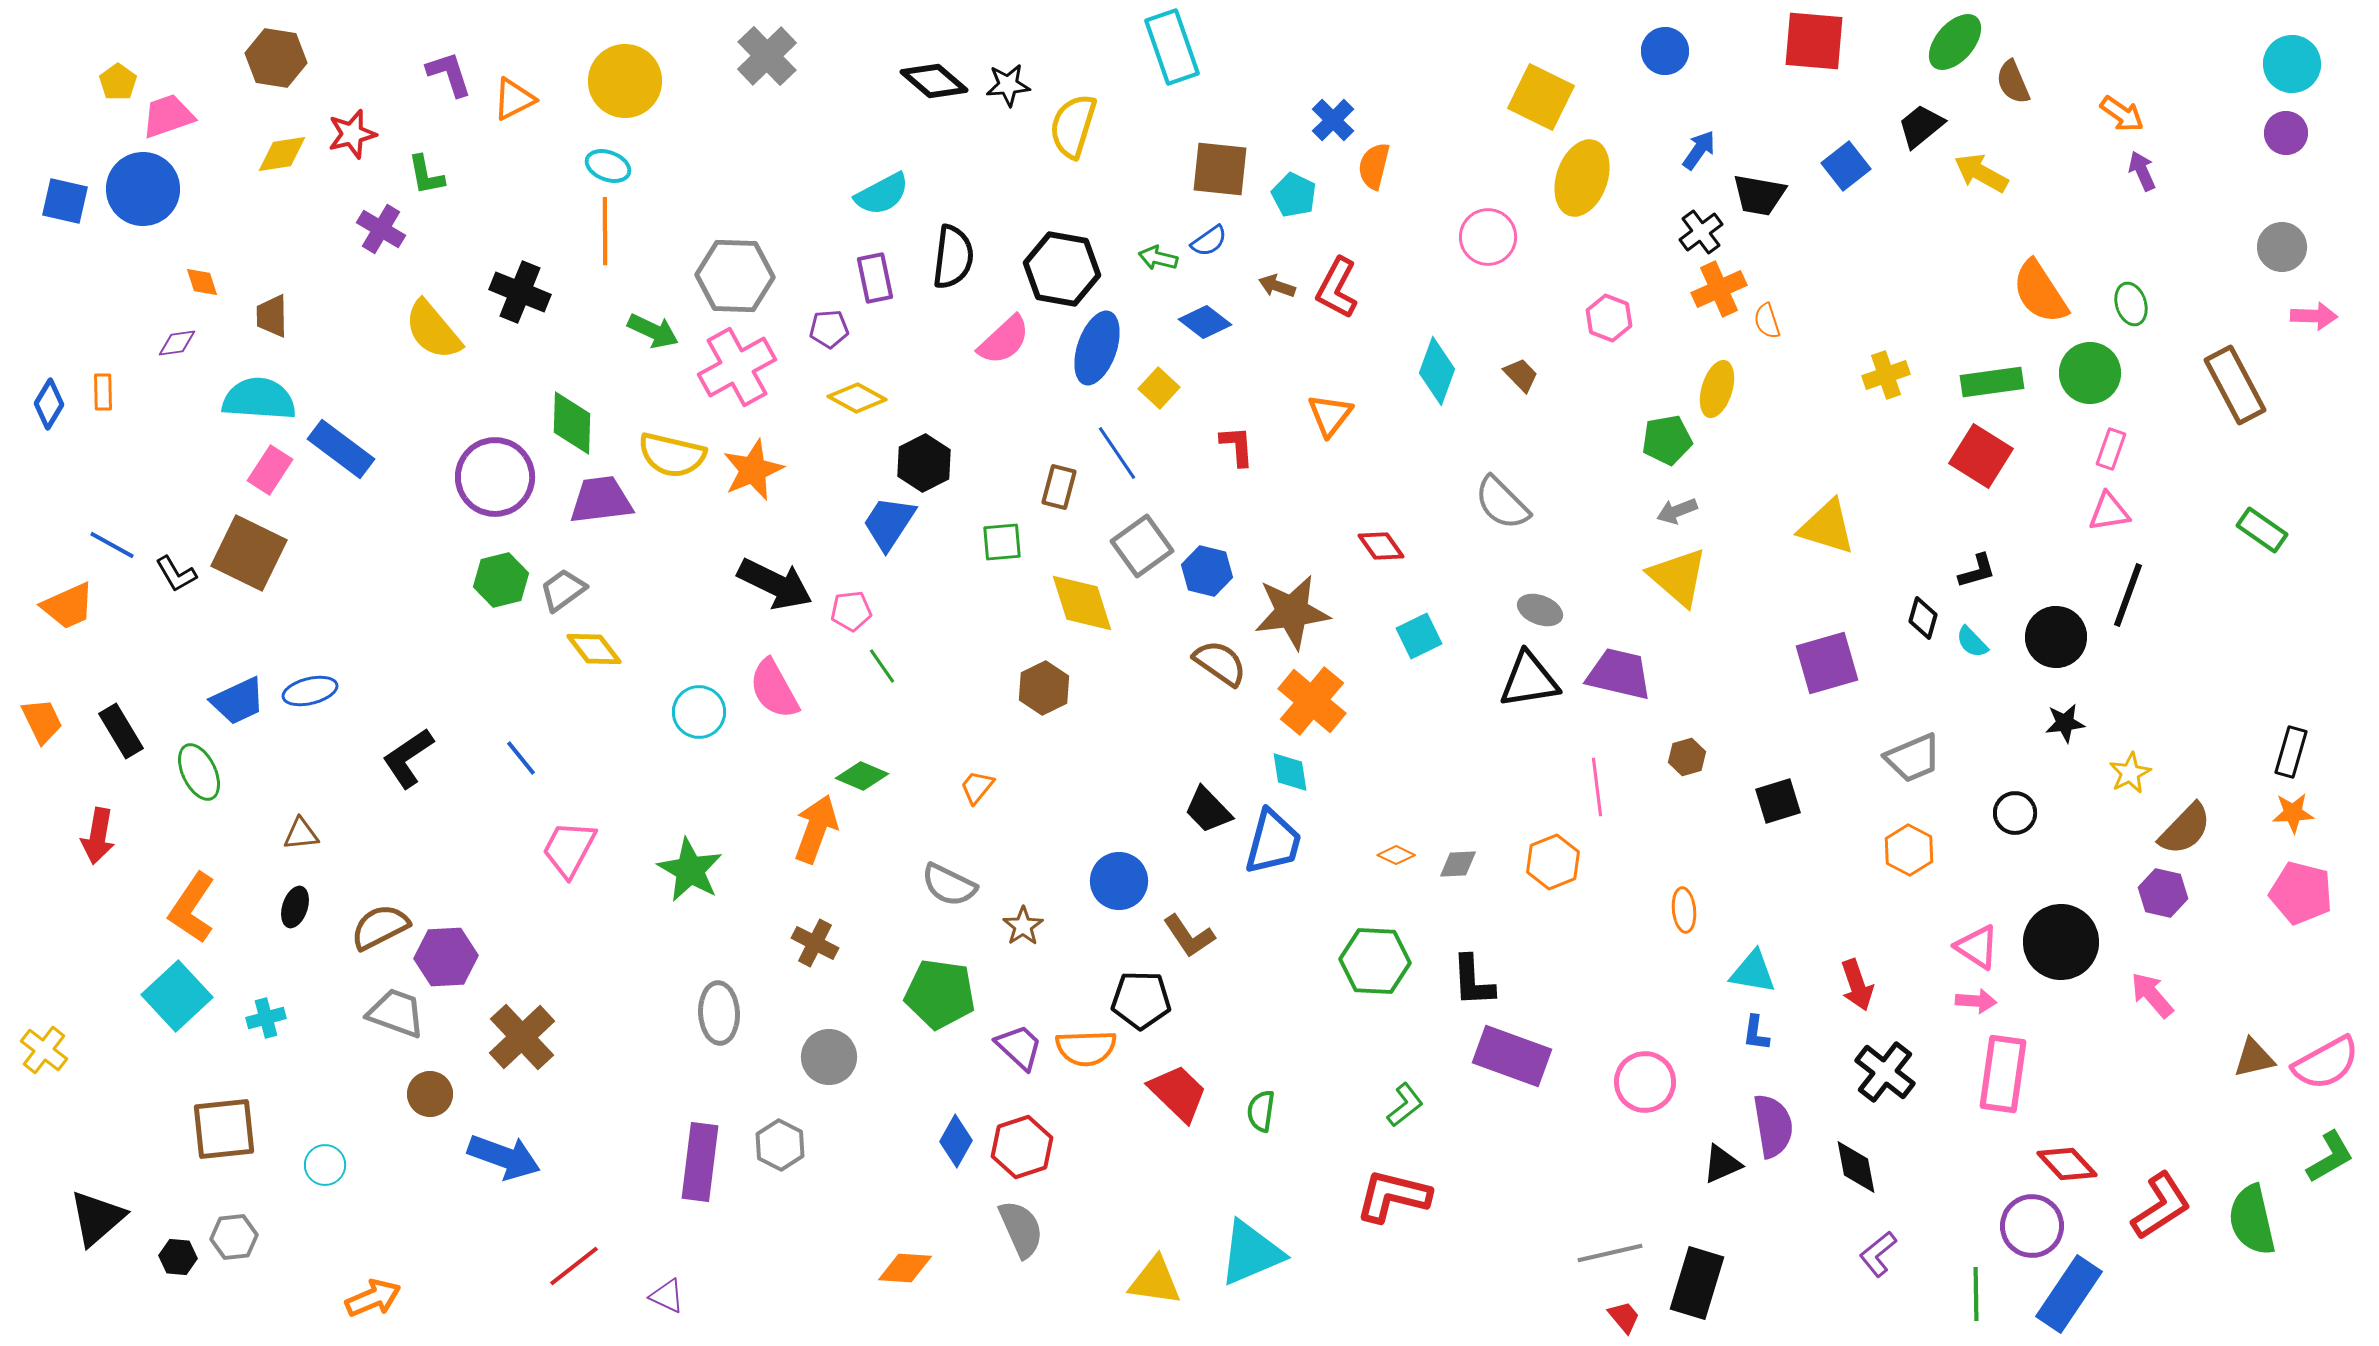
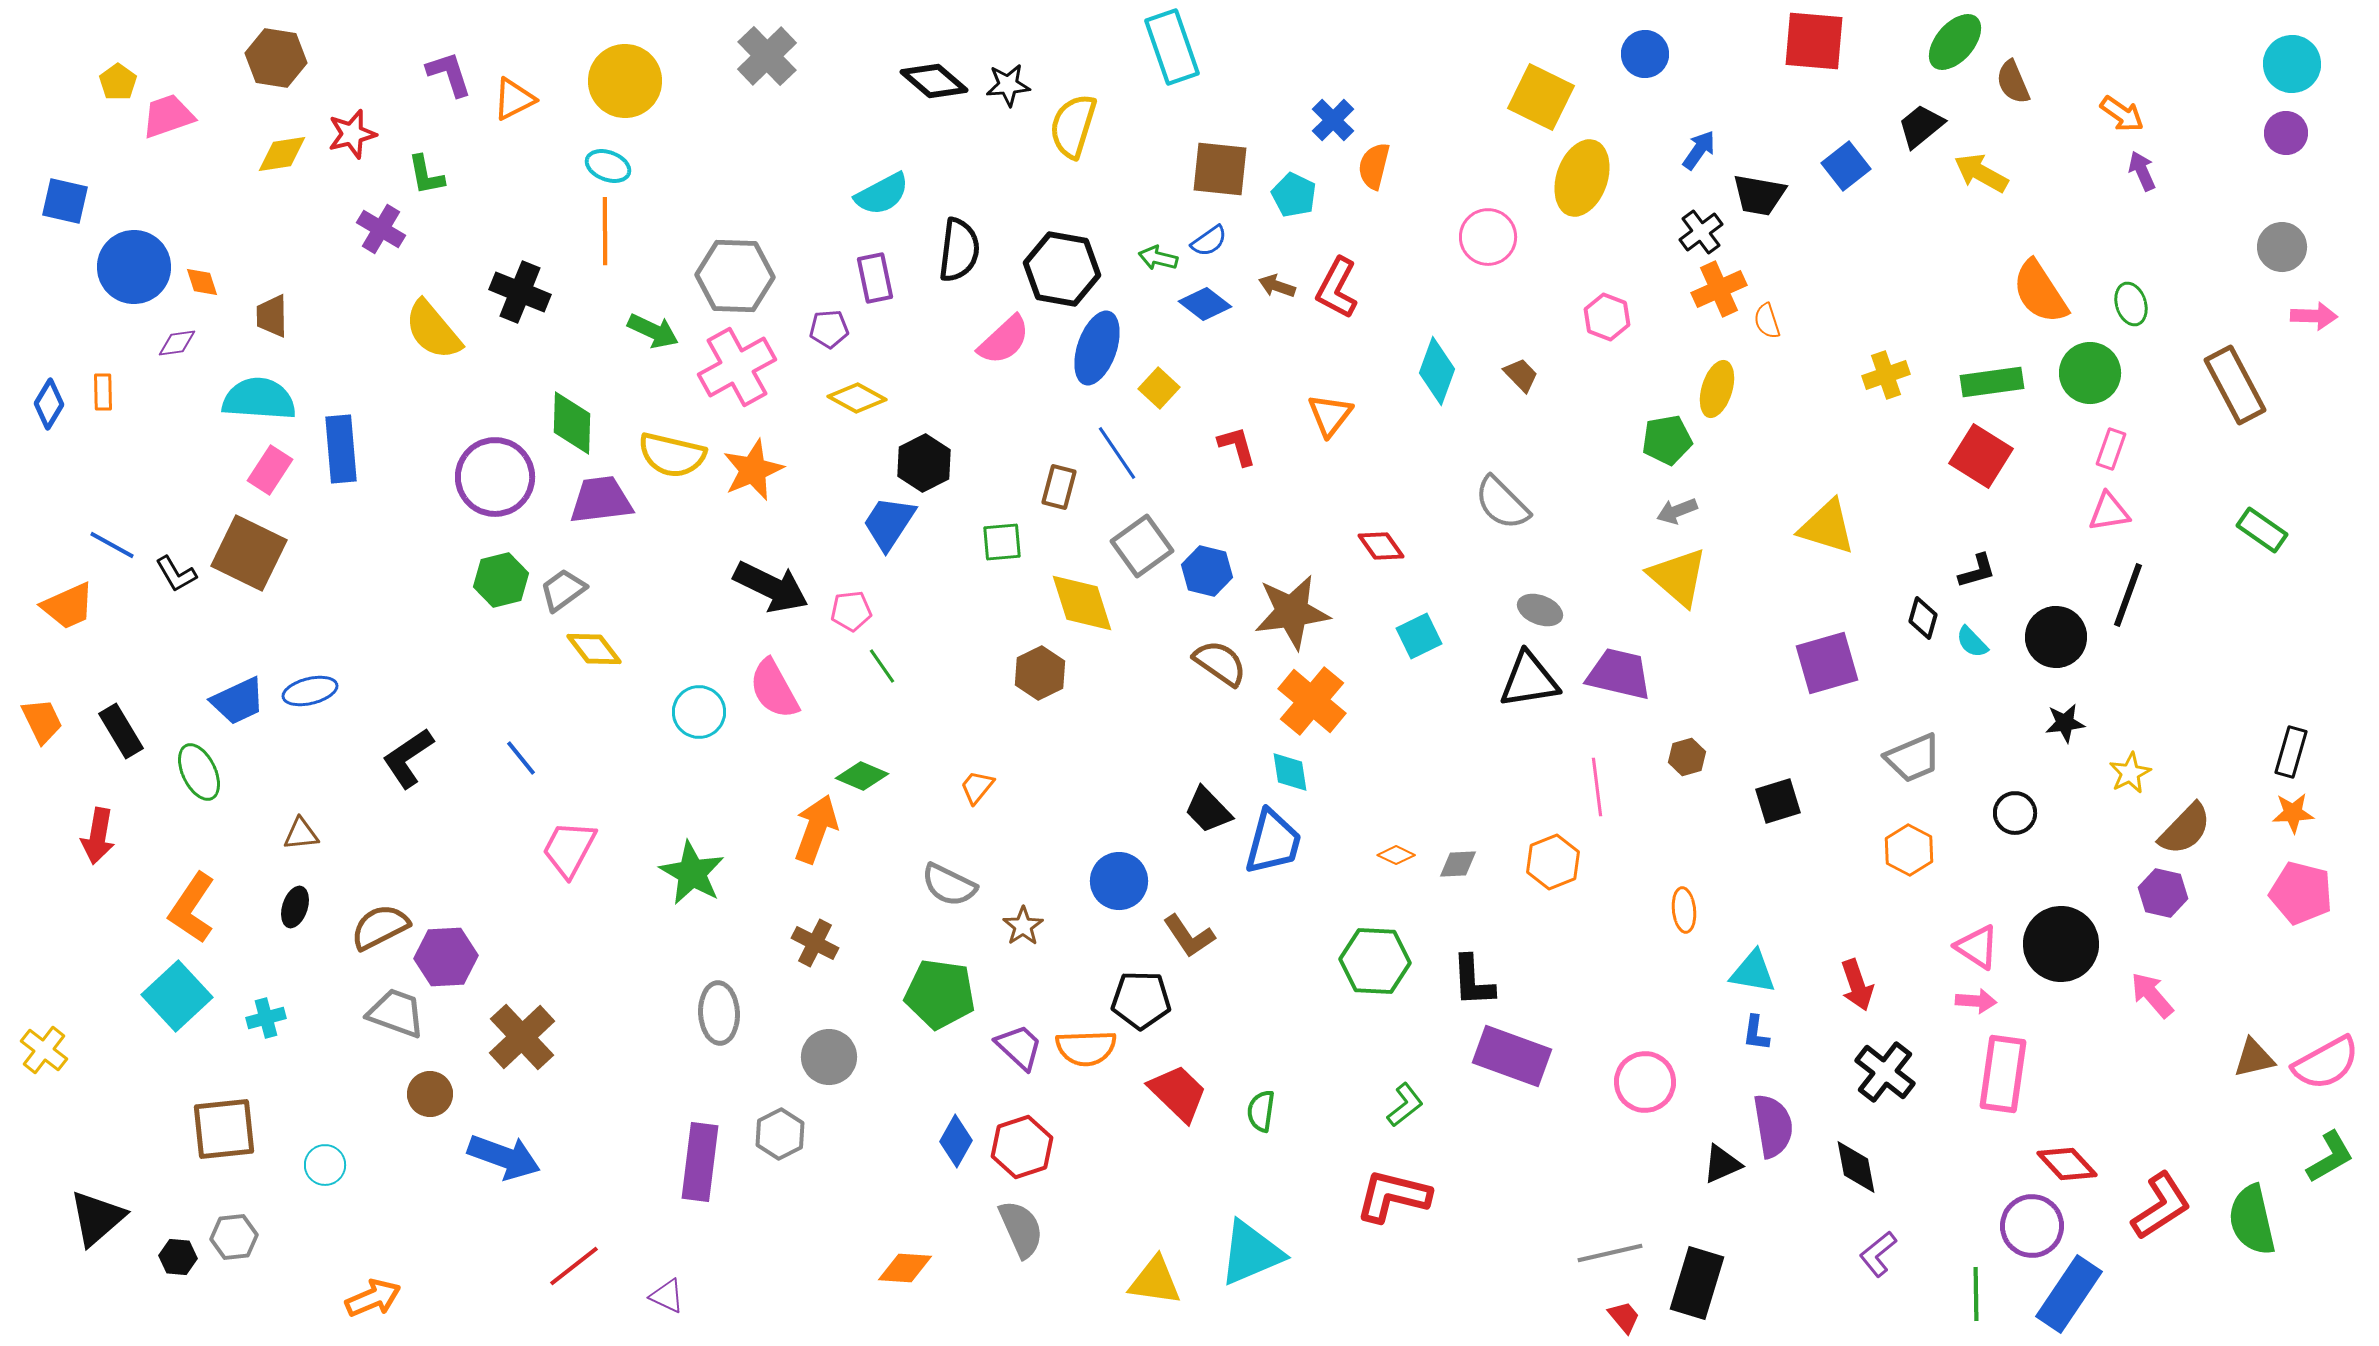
blue circle at (1665, 51): moved 20 px left, 3 px down
blue circle at (143, 189): moved 9 px left, 78 px down
black semicircle at (953, 257): moved 6 px right, 7 px up
pink hexagon at (1609, 318): moved 2 px left, 1 px up
blue diamond at (1205, 322): moved 18 px up
red L-shape at (1237, 446): rotated 12 degrees counterclockwise
blue rectangle at (341, 449): rotated 48 degrees clockwise
black arrow at (775, 584): moved 4 px left, 3 px down
brown hexagon at (1044, 688): moved 4 px left, 15 px up
green star at (690, 870): moved 2 px right, 3 px down
black circle at (2061, 942): moved 2 px down
gray hexagon at (780, 1145): moved 11 px up; rotated 6 degrees clockwise
